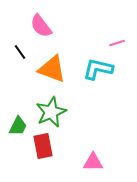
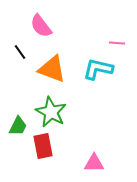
pink line: rotated 21 degrees clockwise
green star: rotated 20 degrees counterclockwise
pink triangle: moved 1 px right, 1 px down
